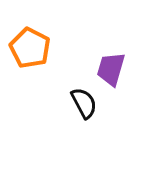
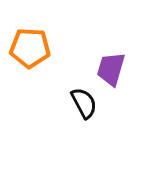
orange pentagon: rotated 24 degrees counterclockwise
